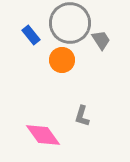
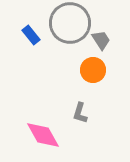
orange circle: moved 31 px right, 10 px down
gray L-shape: moved 2 px left, 3 px up
pink diamond: rotated 6 degrees clockwise
